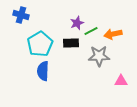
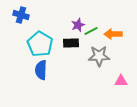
purple star: moved 1 px right, 2 px down
orange arrow: rotated 12 degrees clockwise
cyan pentagon: rotated 10 degrees counterclockwise
blue semicircle: moved 2 px left, 1 px up
